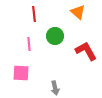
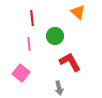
red line: moved 2 px left, 4 px down
red L-shape: moved 16 px left, 11 px down
pink square: rotated 36 degrees clockwise
gray arrow: moved 4 px right
